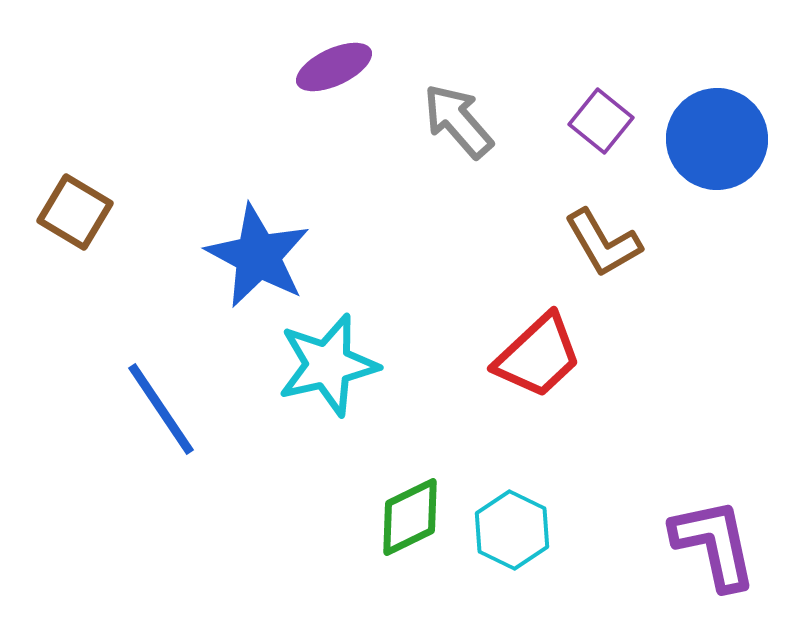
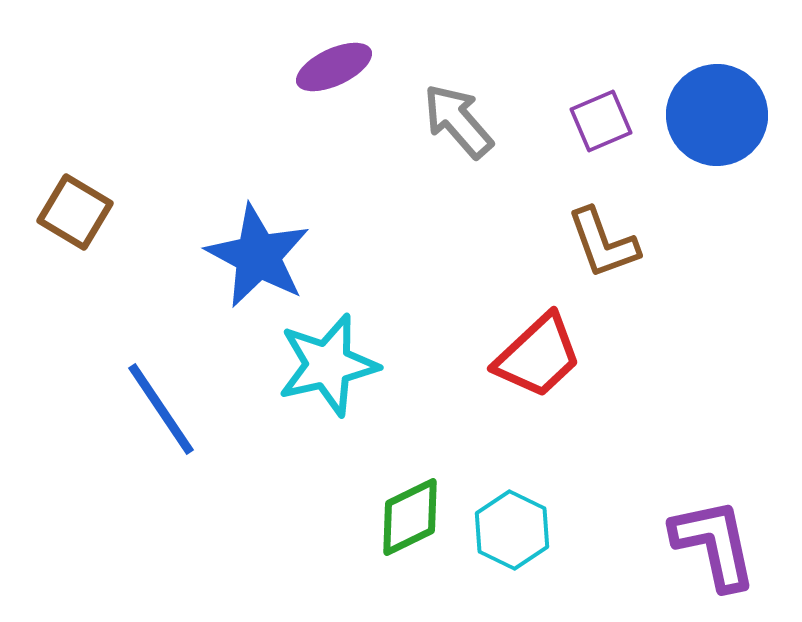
purple square: rotated 28 degrees clockwise
blue circle: moved 24 px up
brown L-shape: rotated 10 degrees clockwise
